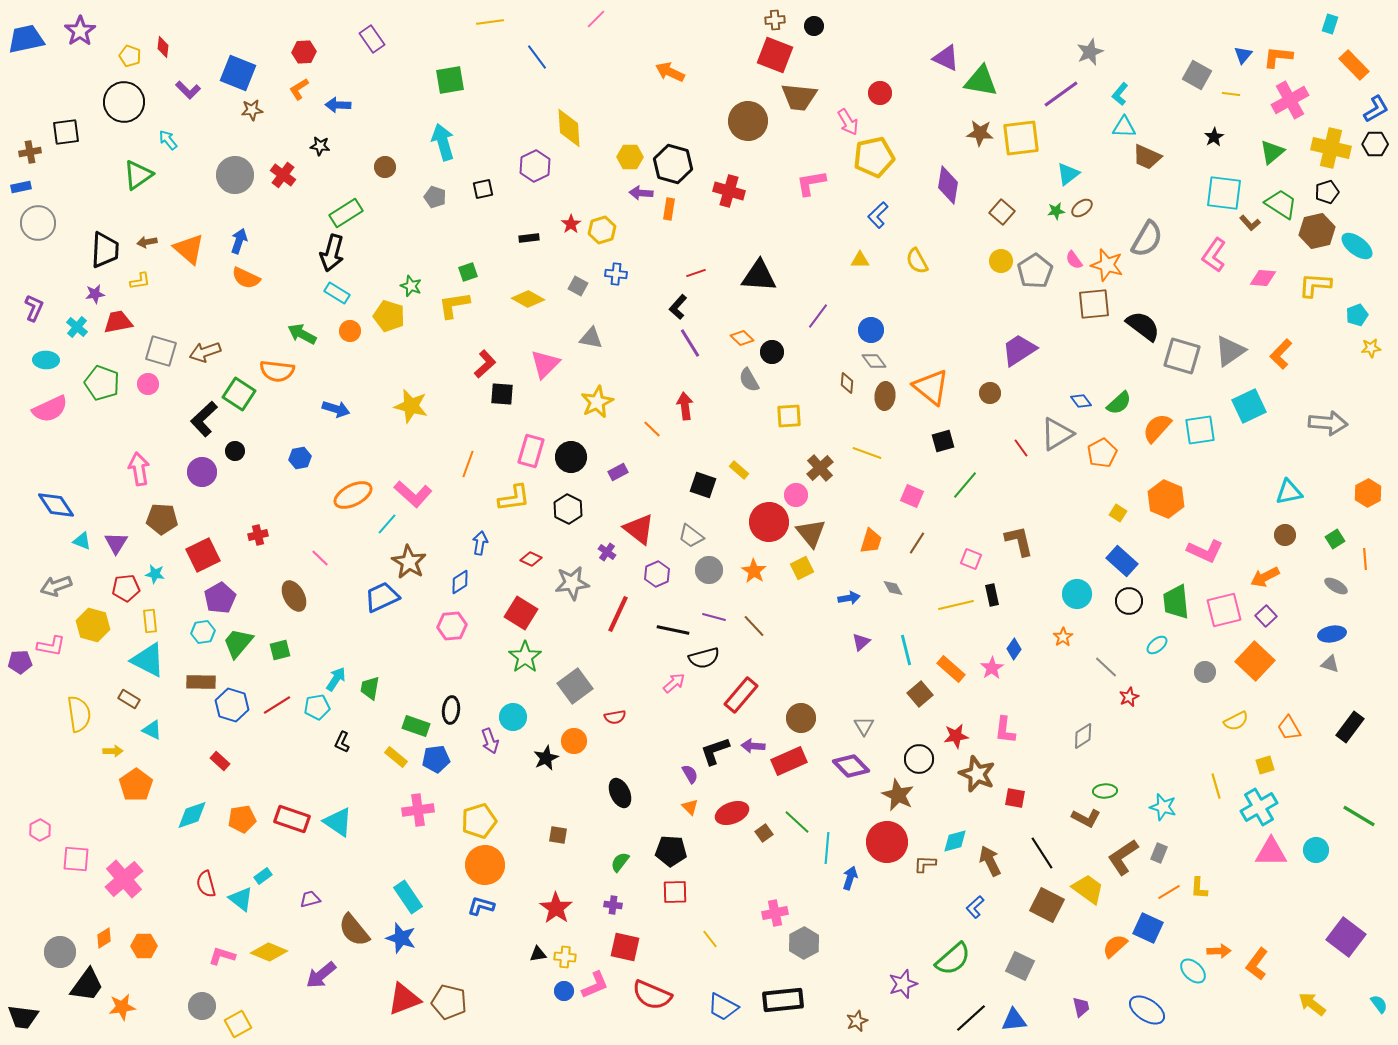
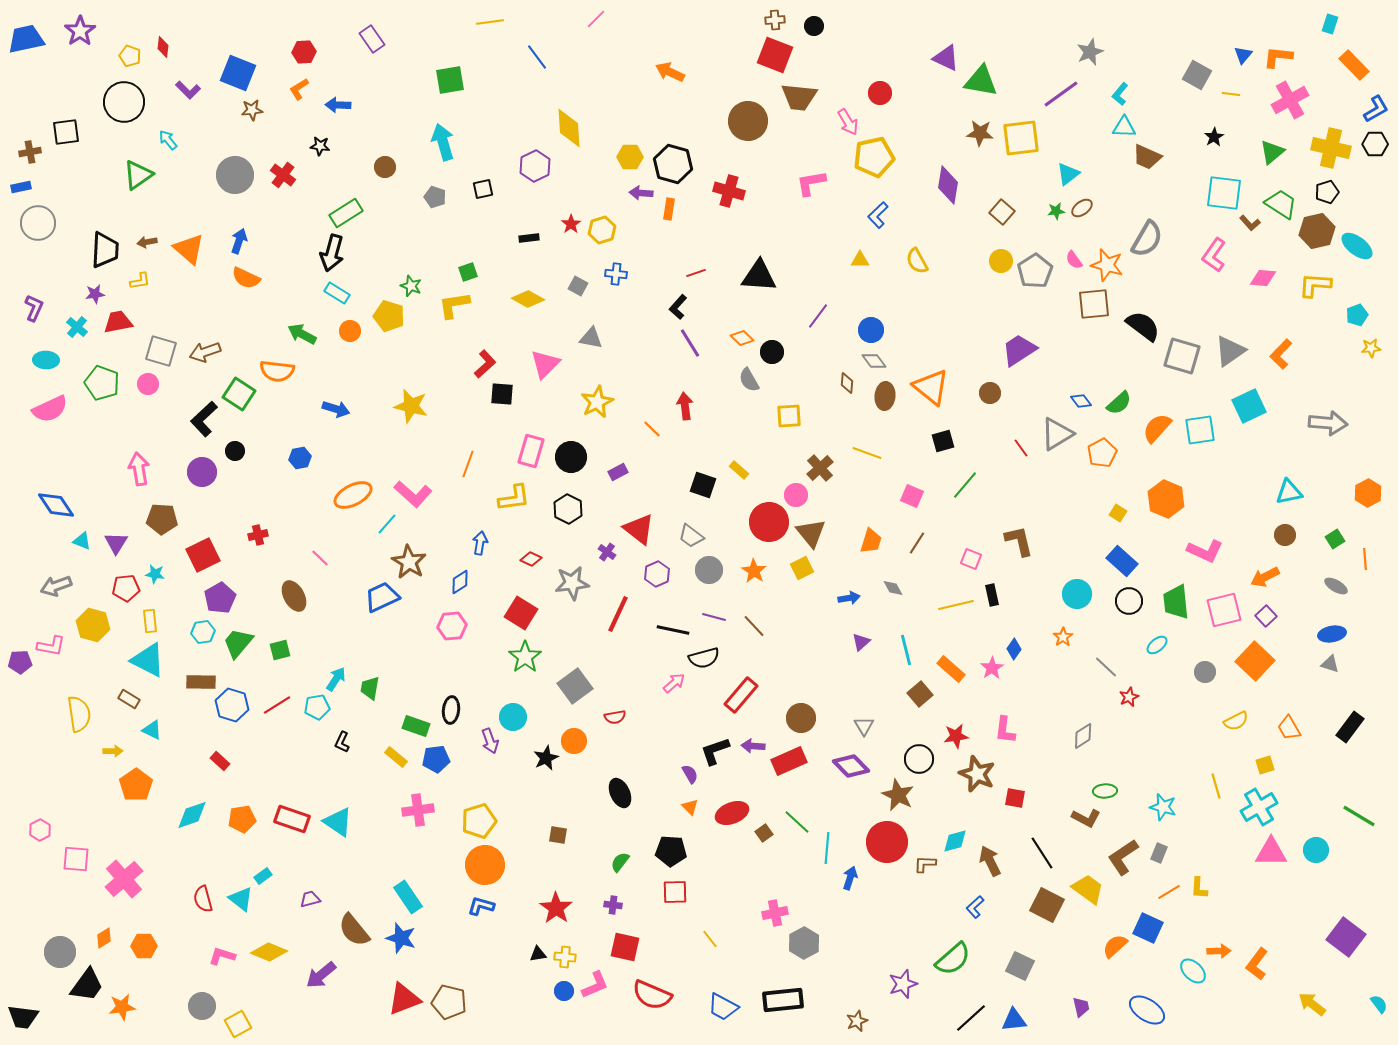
red semicircle at (206, 884): moved 3 px left, 15 px down
